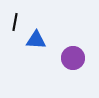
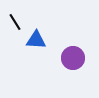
black line: rotated 42 degrees counterclockwise
